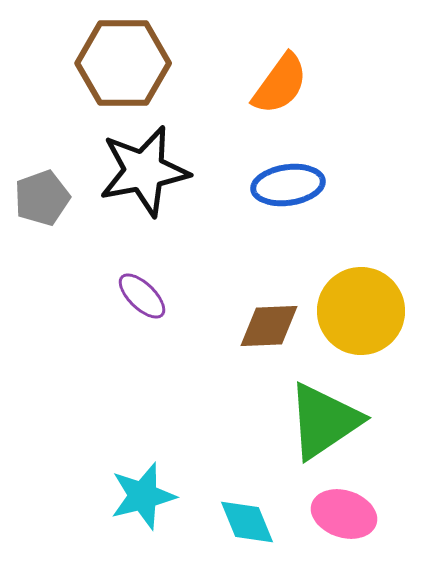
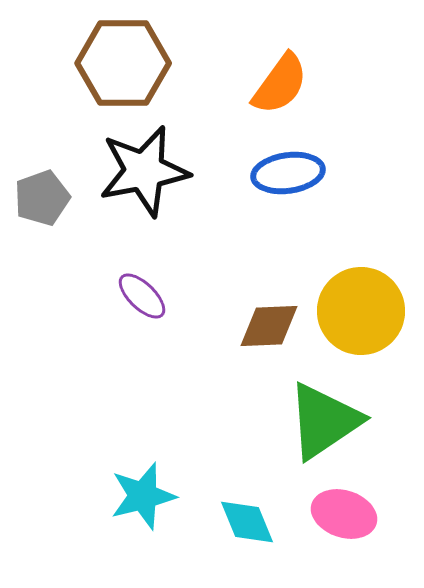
blue ellipse: moved 12 px up
